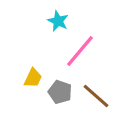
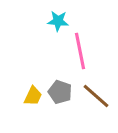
cyan star: rotated 20 degrees counterclockwise
pink line: rotated 51 degrees counterclockwise
yellow trapezoid: moved 18 px down
